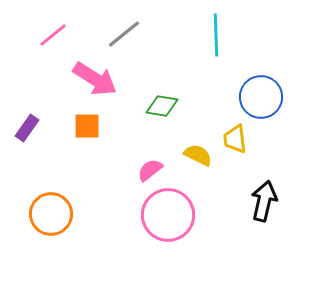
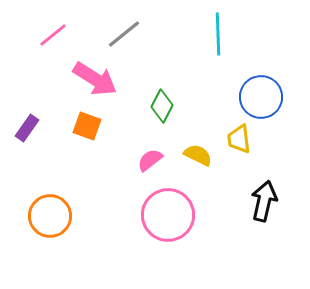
cyan line: moved 2 px right, 1 px up
green diamond: rotated 72 degrees counterclockwise
orange square: rotated 20 degrees clockwise
yellow trapezoid: moved 4 px right
pink semicircle: moved 10 px up
orange circle: moved 1 px left, 2 px down
